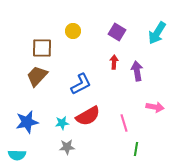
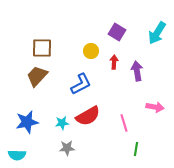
yellow circle: moved 18 px right, 20 px down
gray star: moved 1 px down
